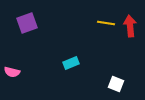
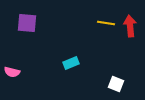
purple square: rotated 25 degrees clockwise
